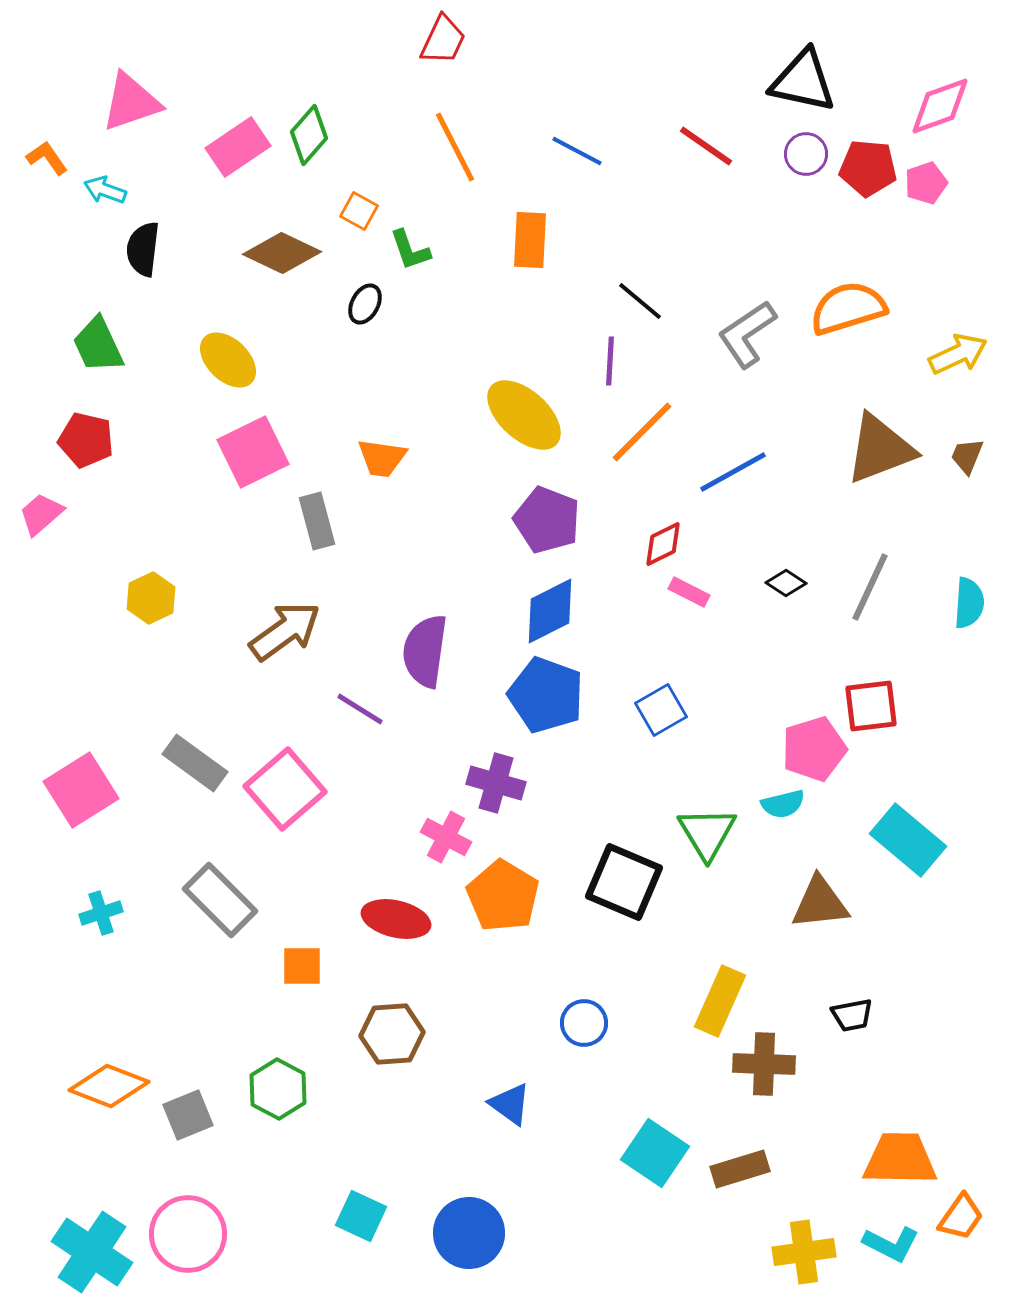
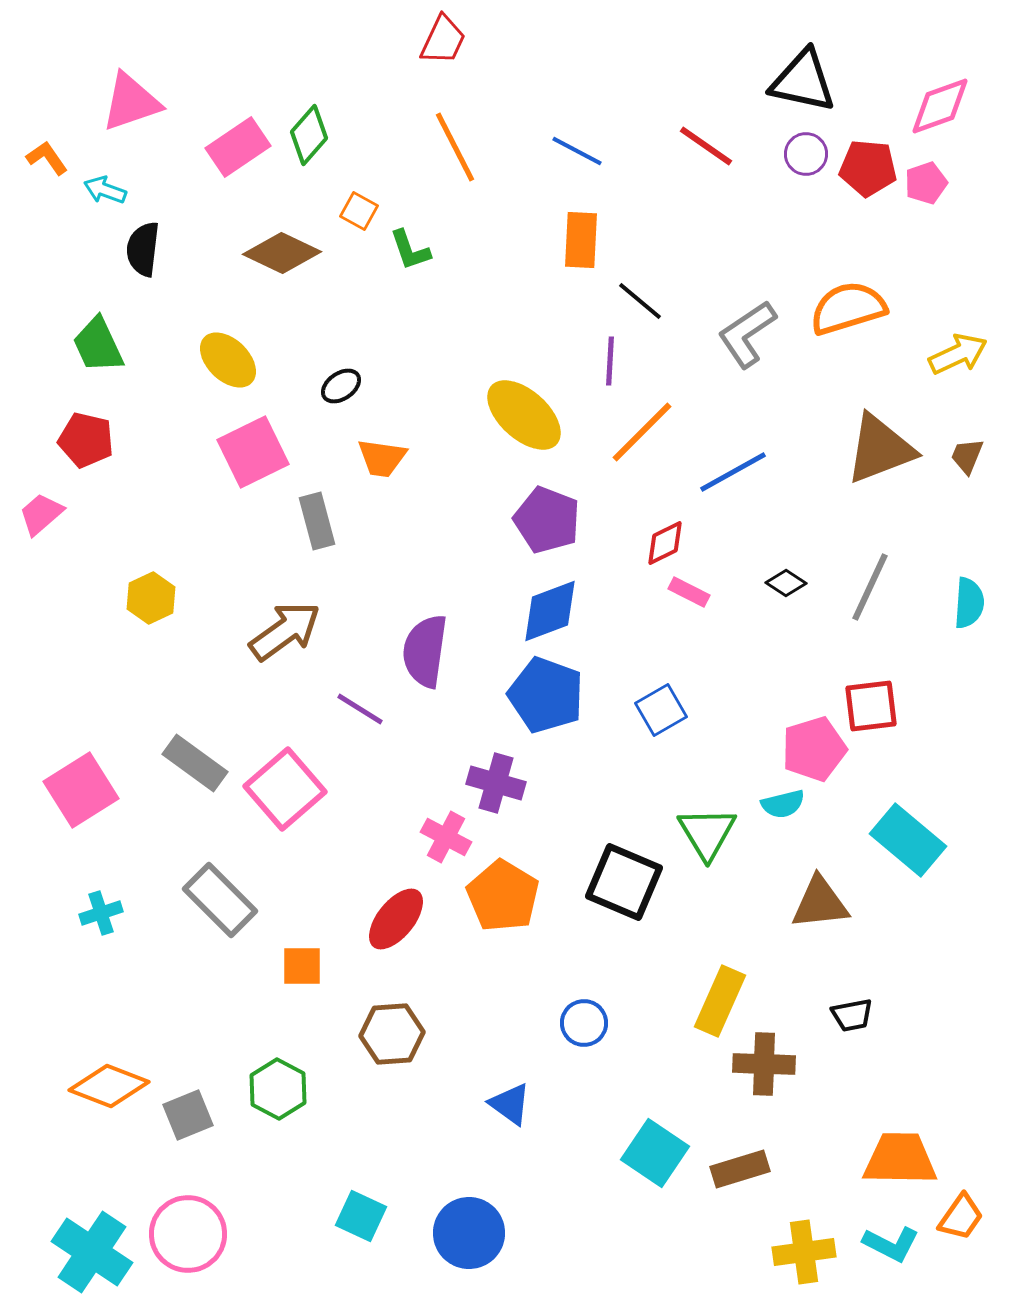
orange rectangle at (530, 240): moved 51 px right
black ellipse at (365, 304): moved 24 px left, 82 px down; rotated 27 degrees clockwise
red diamond at (663, 544): moved 2 px right, 1 px up
blue diamond at (550, 611): rotated 6 degrees clockwise
red ellipse at (396, 919): rotated 64 degrees counterclockwise
